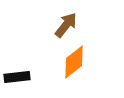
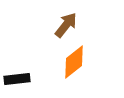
black rectangle: moved 2 px down
